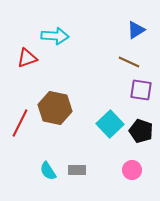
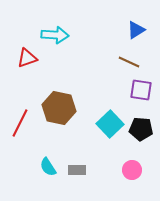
cyan arrow: moved 1 px up
brown hexagon: moved 4 px right
black pentagon: moved 2 px up; rotated 15 degrees counterclockwise
cyan semicircle: moved 4 px up
